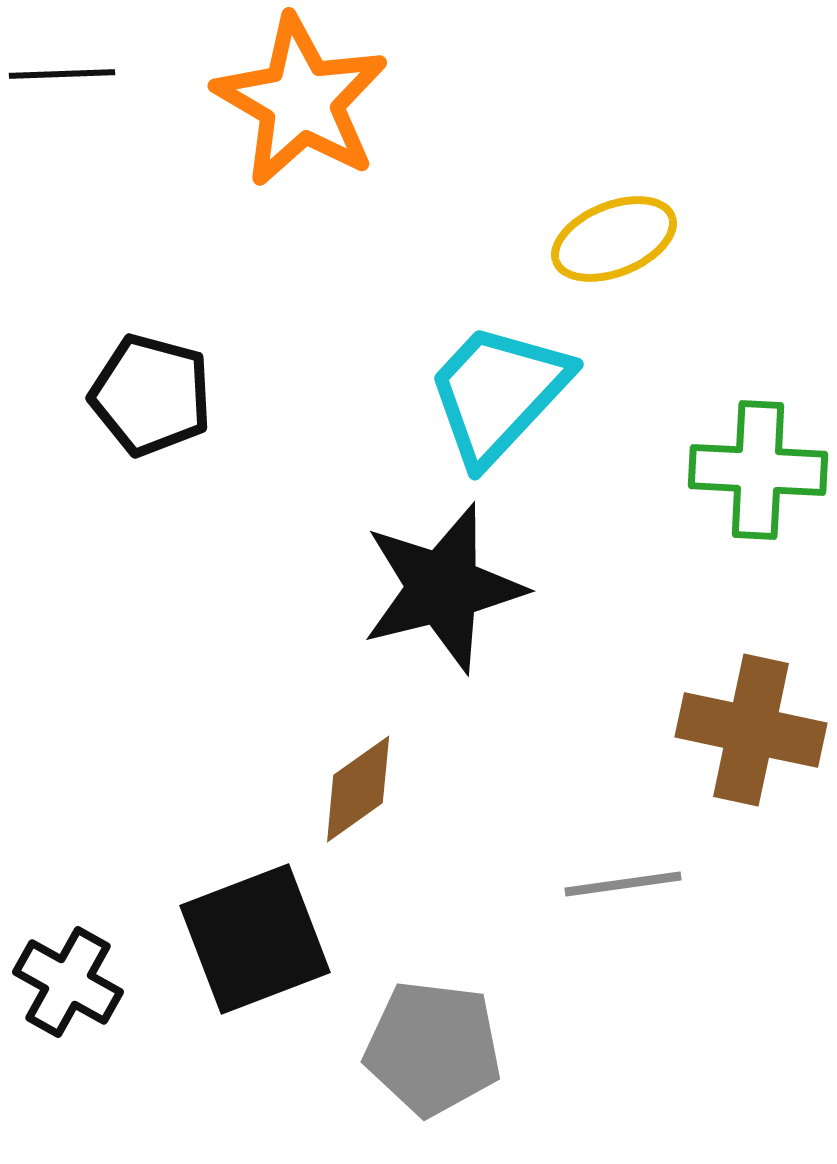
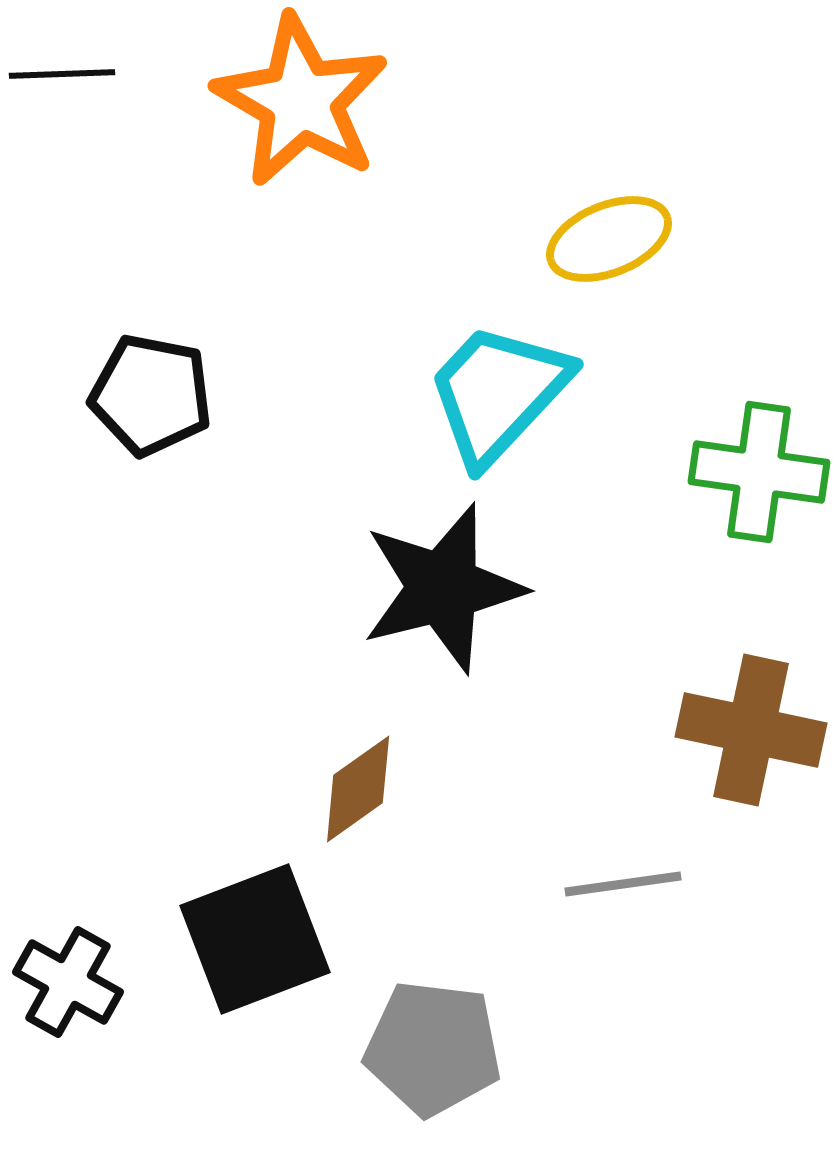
yellow ellipse: moved 5 px left
black pentagon: rotated 4 degrees counterclockwise
green cross: moved 1 px right, 2 px down; rotated 5 degrees clockwise
